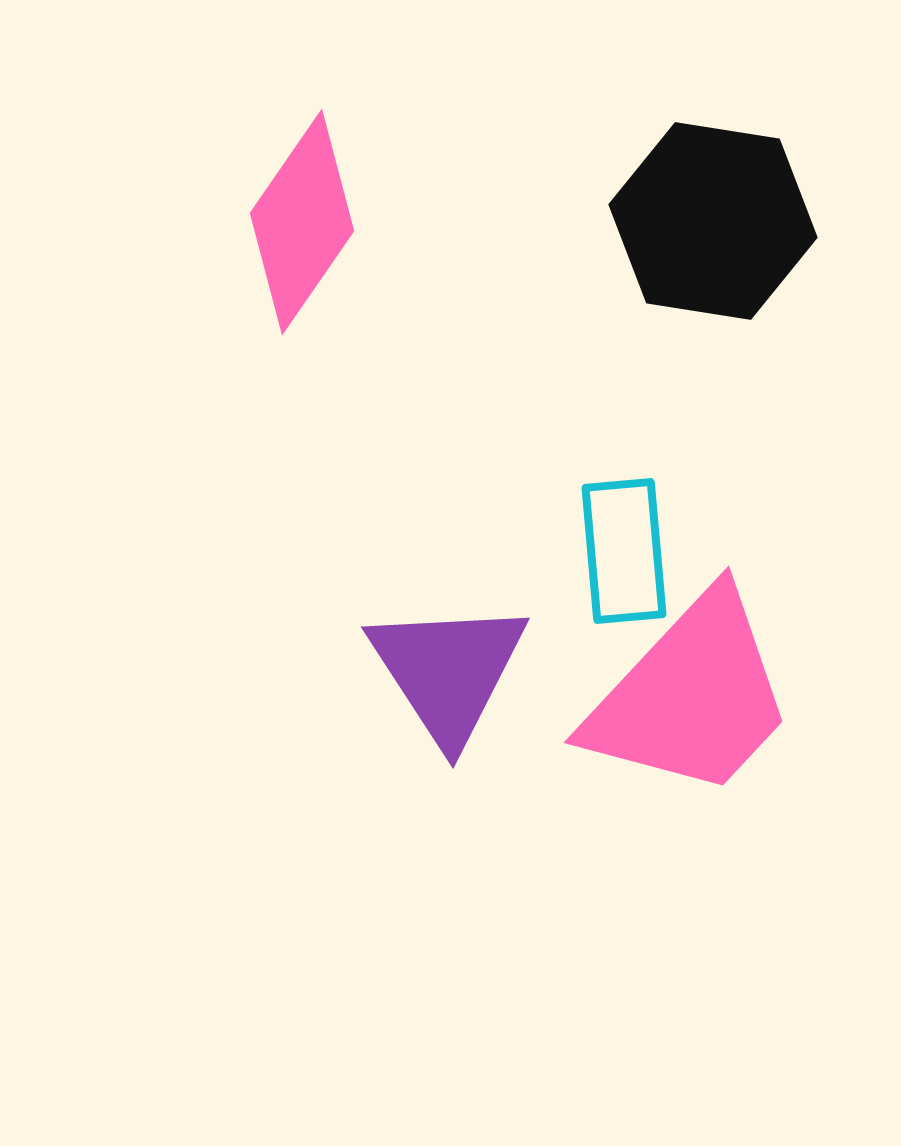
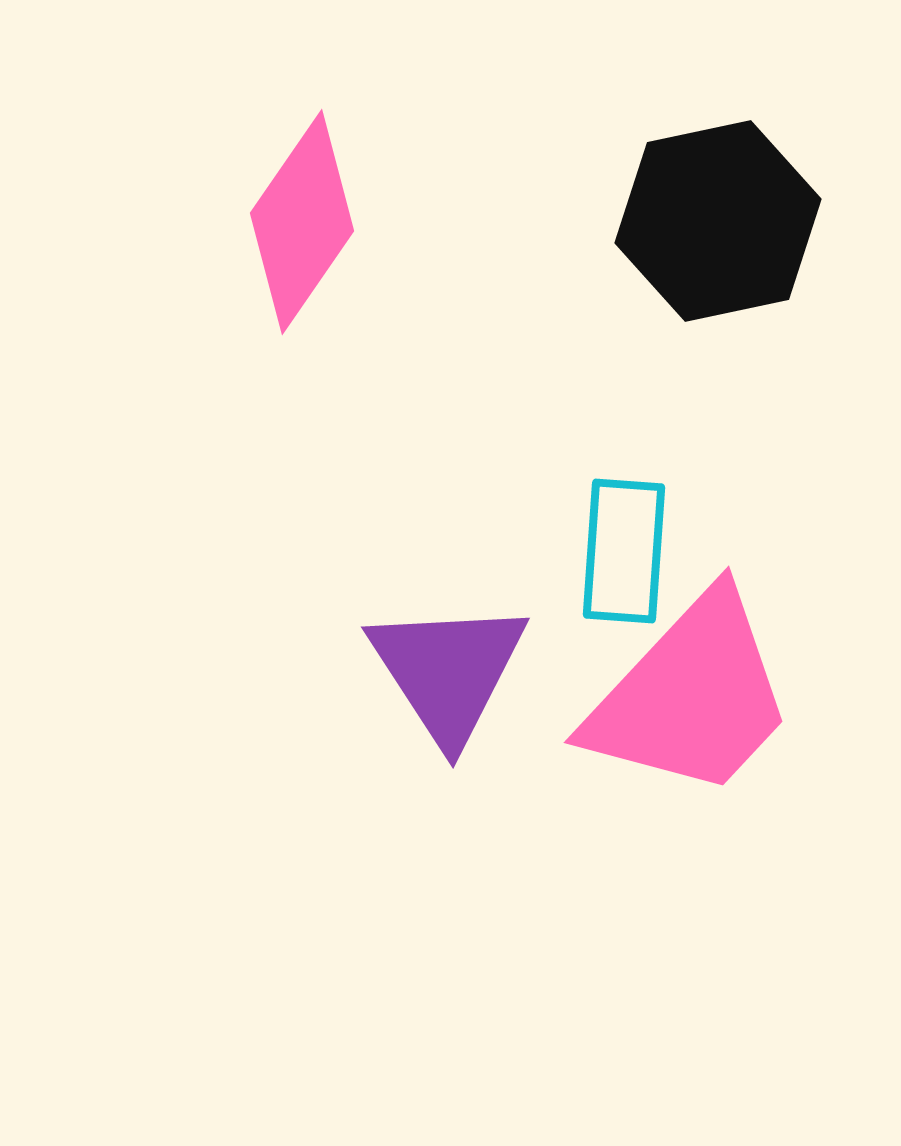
black hexagon: moved 5 px right; rotated 21 degrees counterclockwise
cyan rectangle: rotated 9 degrees clockwise
